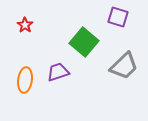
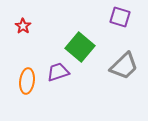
purple square: moved 2 px right
red star: moved 2 px left, 1 px down
green square: moved 4 px left, 5 px down
orange ellipse: moved 2 px right, 1 px down
